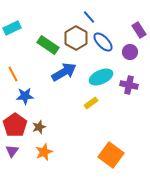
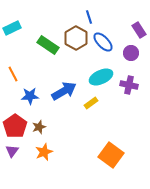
blue line: rotated 24 degrees clockwise
purple circle: moved 1 px right, 1 px down
blue arrow: moved 19 px down
blue star: moved 5 px right
red pentagon: moved 1 px down
